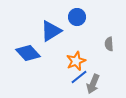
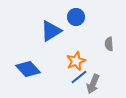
blue circle: moved 1 px left
blue diamond: moved 16 px down
